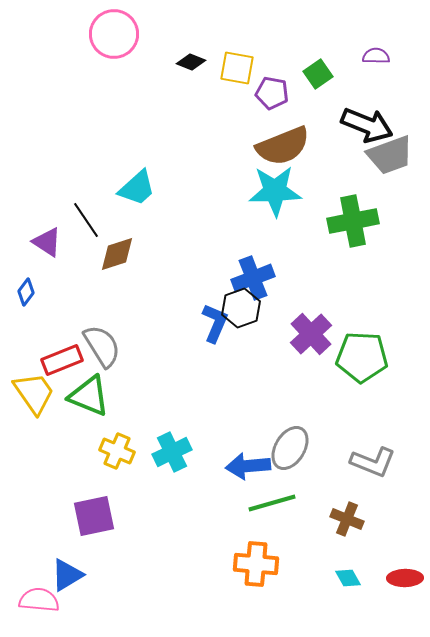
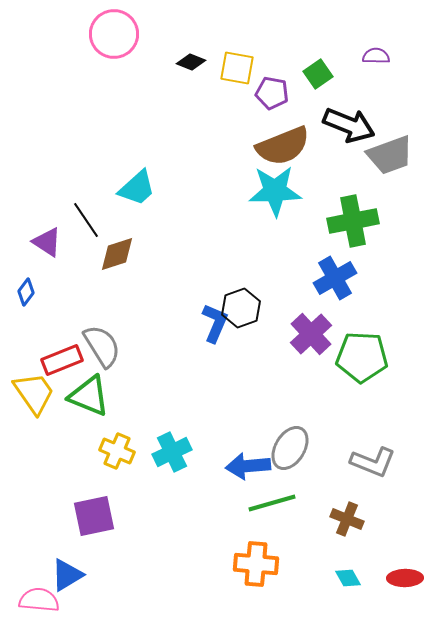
black arrow: moved 18 px left
blue cross: moved 82 px right; rotated 9 degrees counterclockwise
